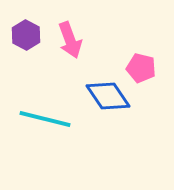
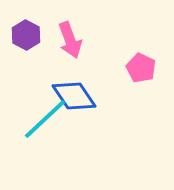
pink pentagon: rotated 12 degrees clockwise
blue diamond: moved 34 px left
cyan line: rotated 57 degrees counterclockwise
